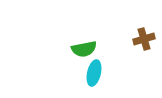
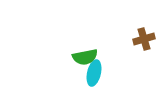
green semicircle: moved 1 px right, 8 px down
